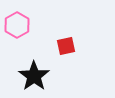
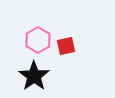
pink hexagon: moved 21 px right, 15 px down
